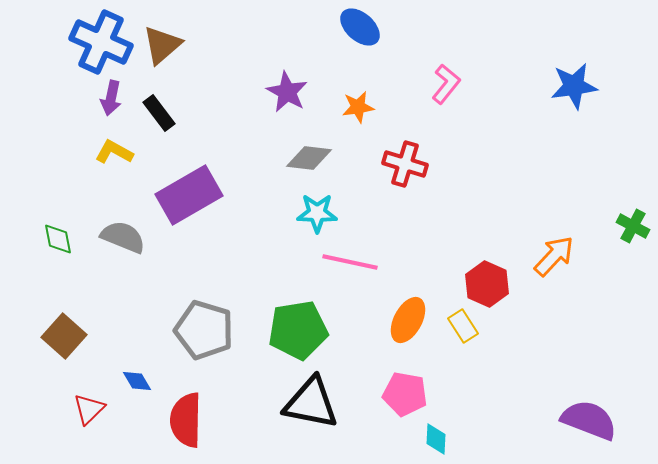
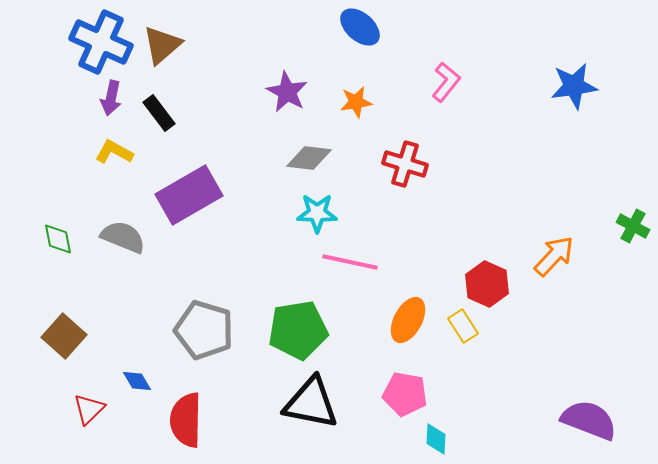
pink L-shape: moved 2 px up
orange star: moved 2 px left, 5 px up
